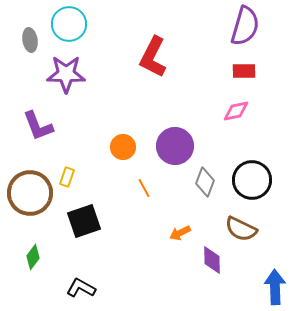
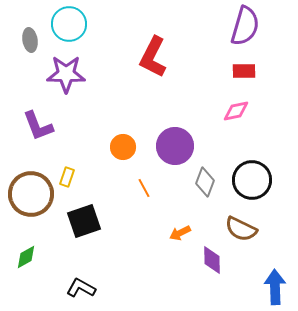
brown circle: moved 1 px right, 1 px down
green diamond: moved 7 px left; rotated 25 degrees clockwise
